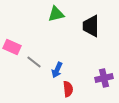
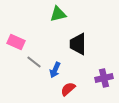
green triangle: moved 2 px right
black trapezoid: moved 13 px left, 18 px down
pink rectangle: moved 4 px right, 5 px up
blue arrow: moved 2 px left
red semicircle: rotated 126 degrees counterclockwise
